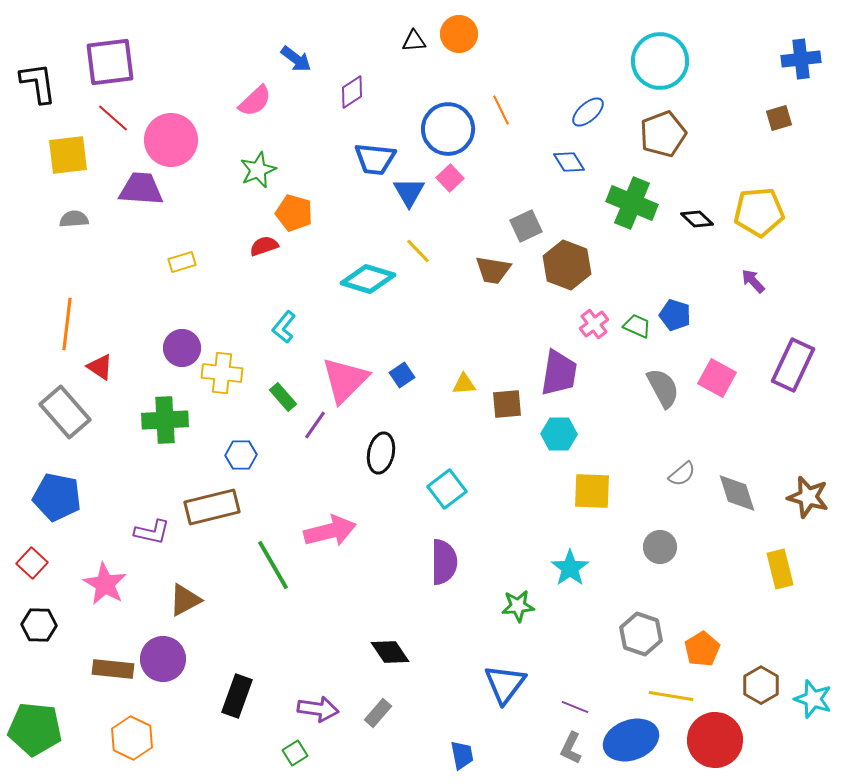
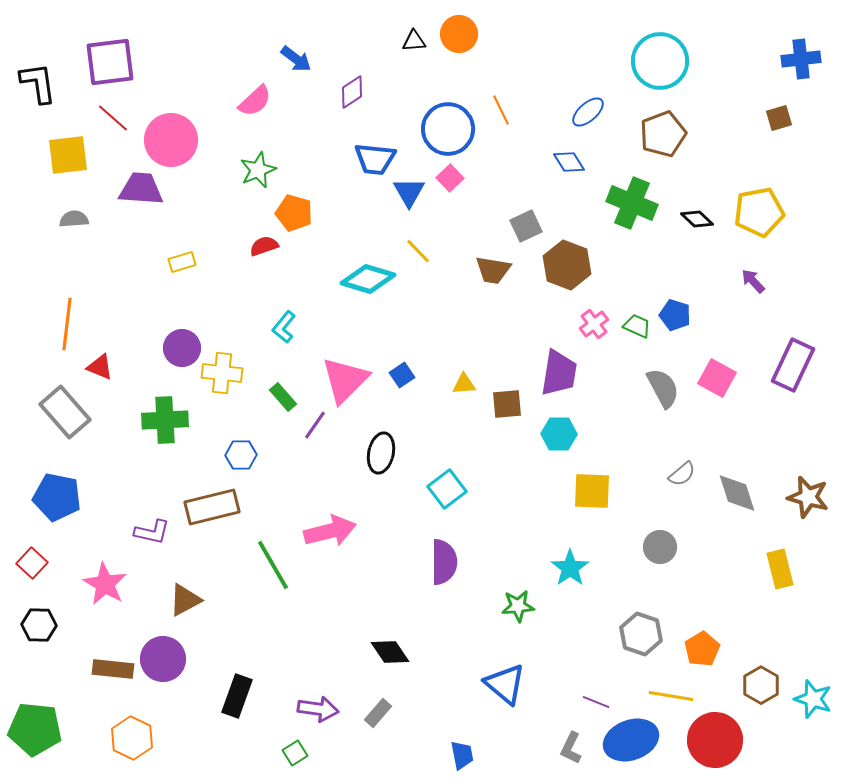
yellow pentagon at (759, 212): rotated 6 degrees counterclockwise
red triangle at (100, 367): rotated 12 degrees counterclockwise
blue triangle at (505, 684): rotated 27 degrees counterclockwise
purple line at (575, 707): moved 21 px right, 5 px up
